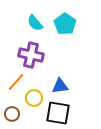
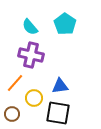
cyan semicircle: moved 5 px left, 4 px down
orange line: moved 1 px left, 1 px down
